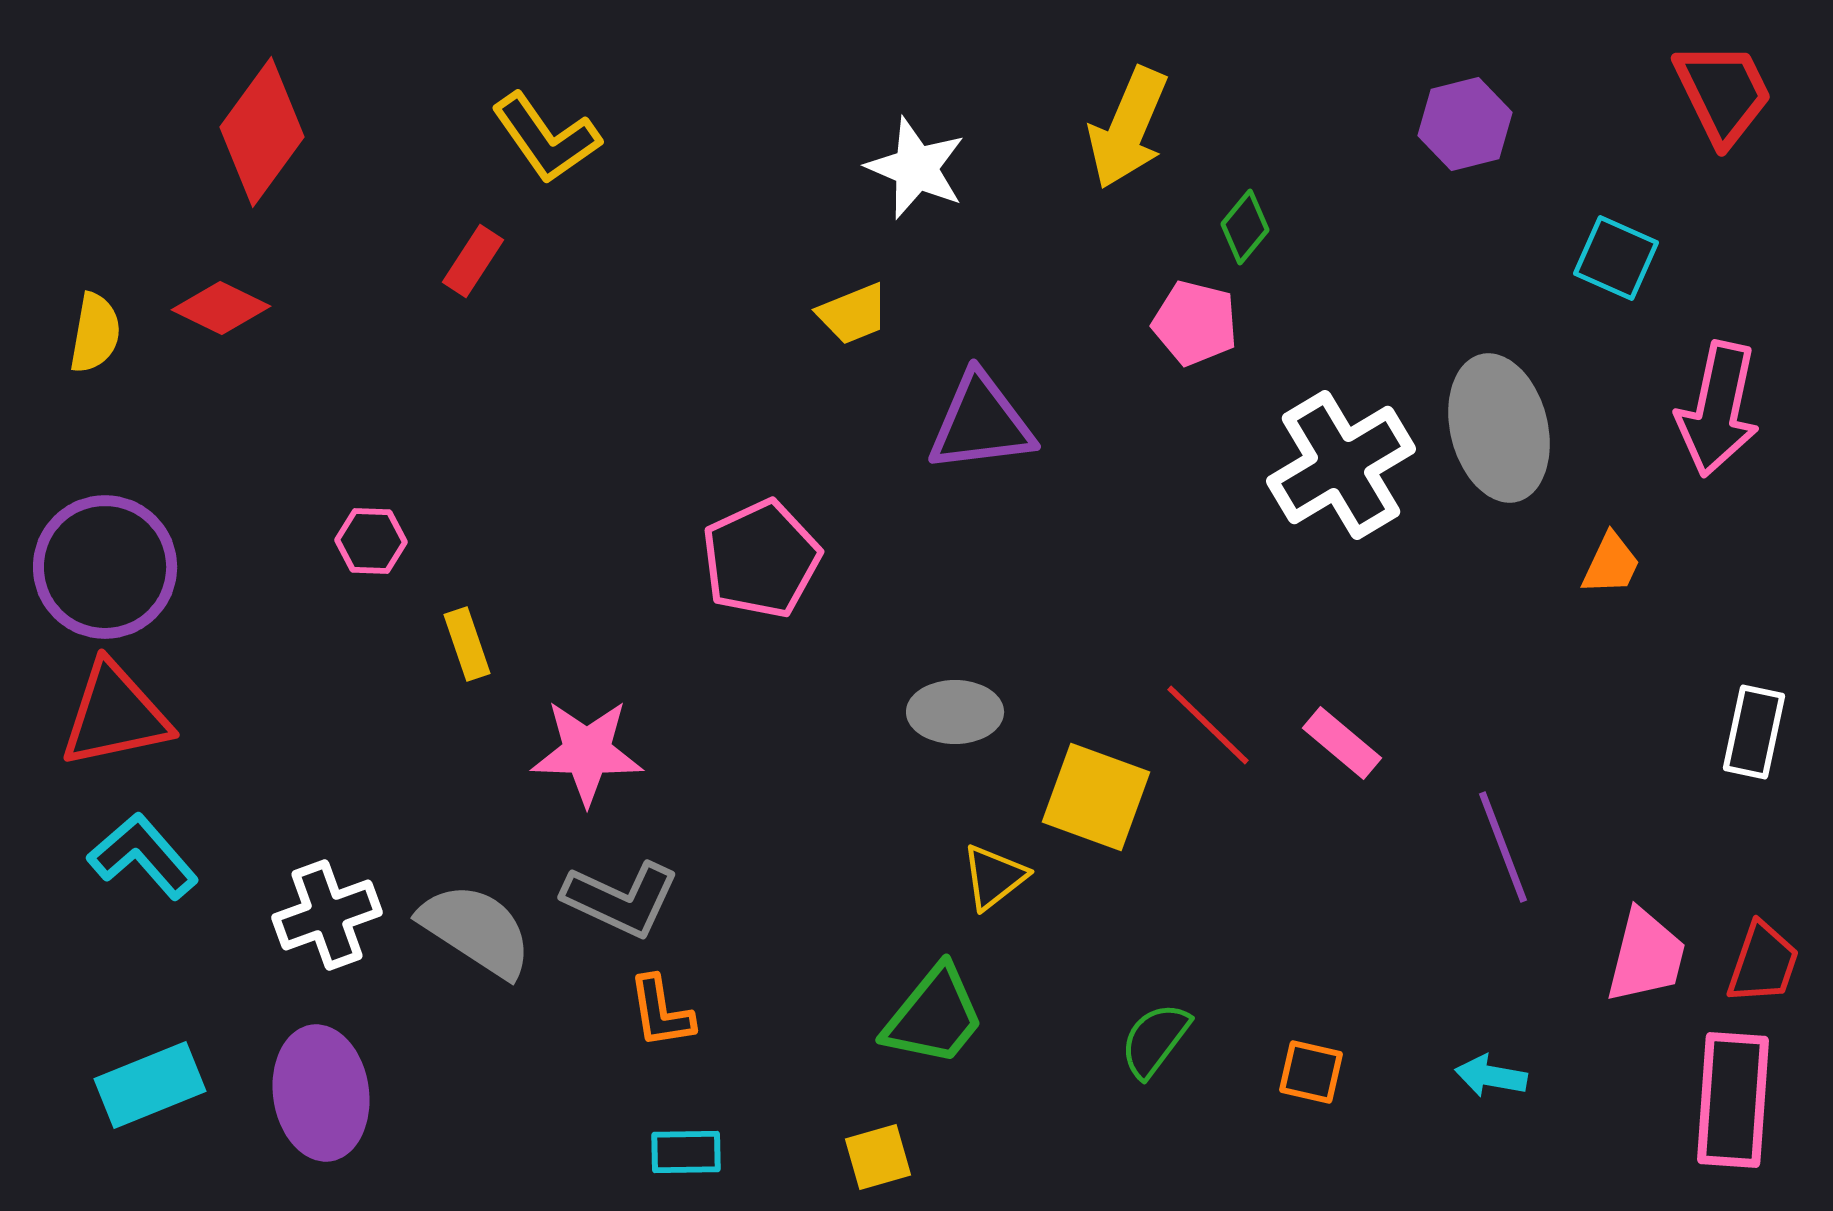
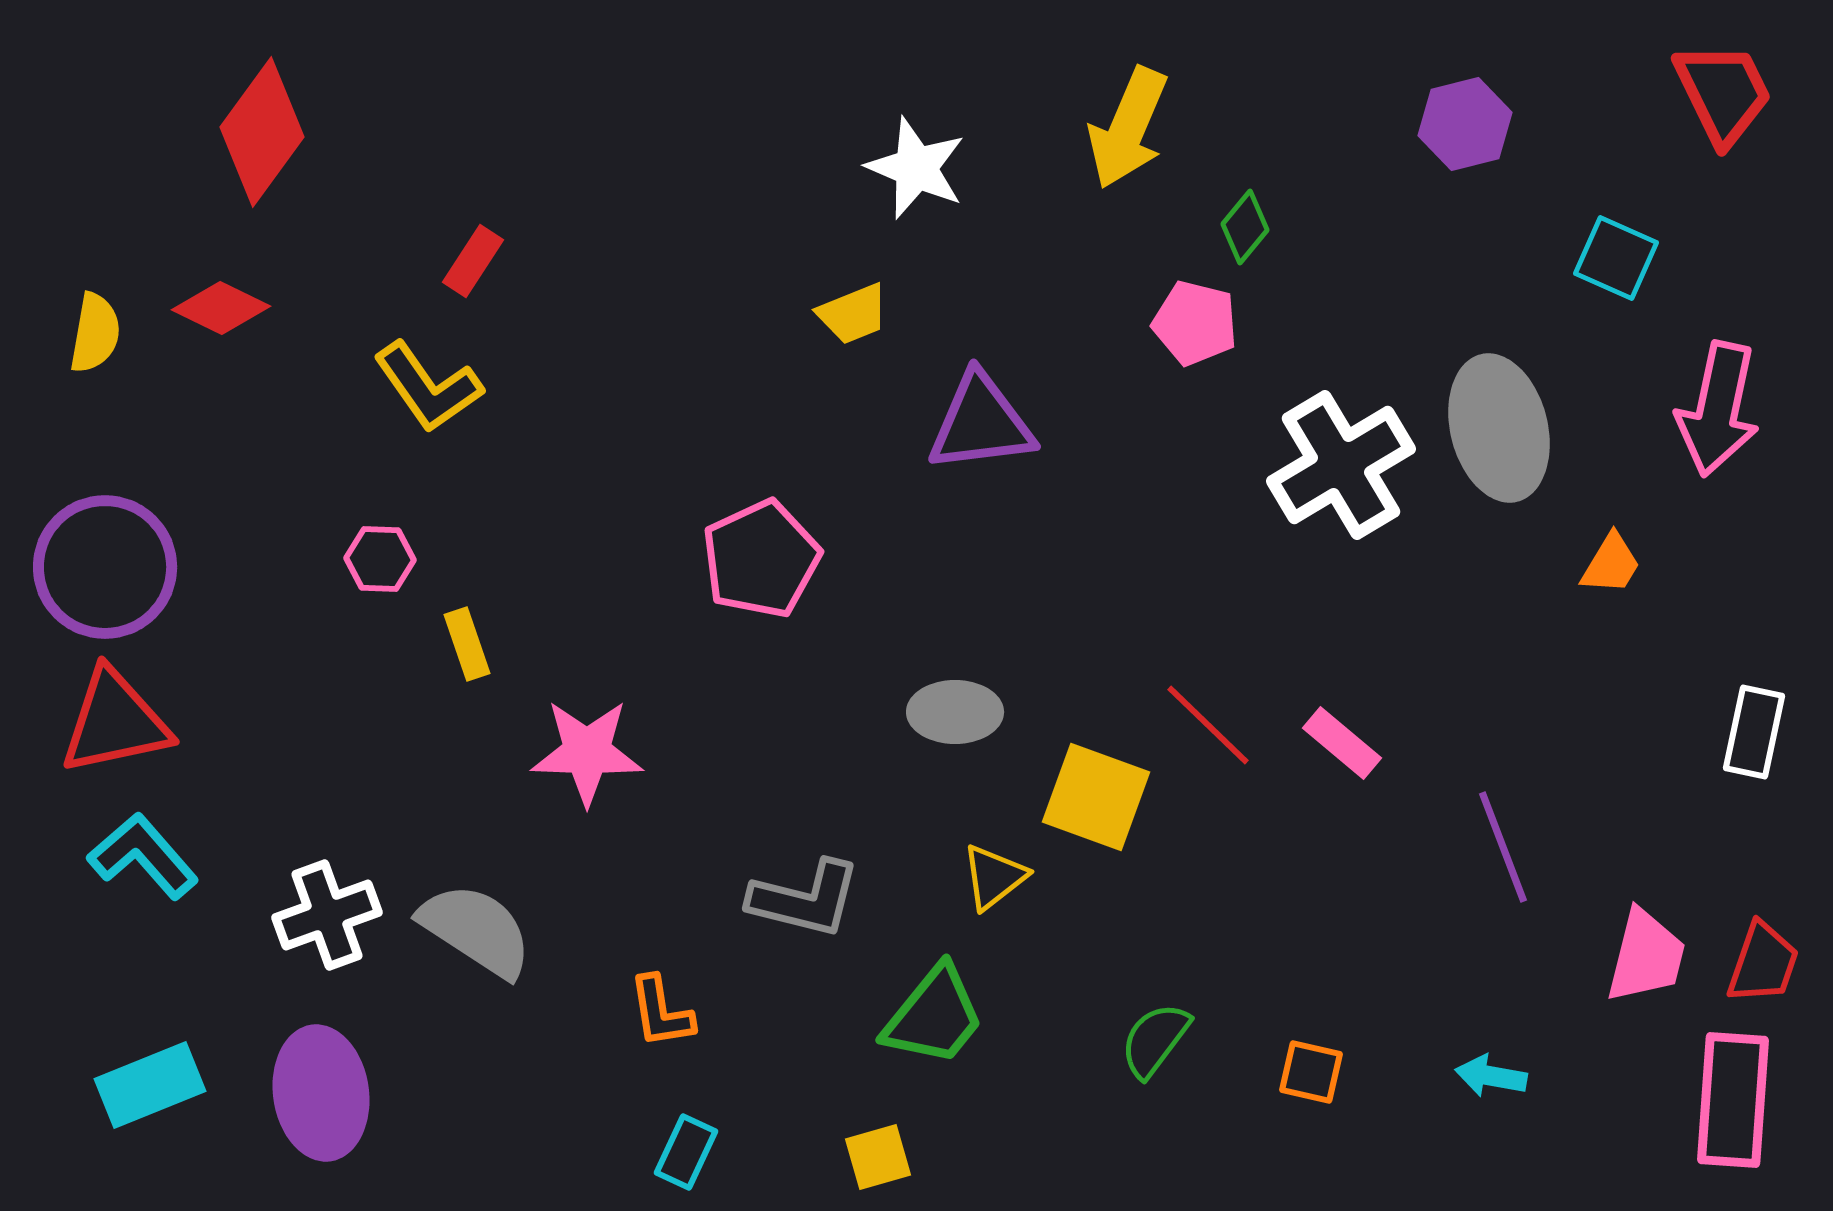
yellow L-shape at (546, 138): moved 118 px left, 249 px down
pink hexagon at (371, 541): moved 9 px right, 18 px down
orange trapezoid at (1611, 564): rotated 6 degrees clockwise
red triangle at (115, 715): moved 7 px down
gray L-shape at (621, 899): moved 184 px right; rotated 11 degrees counterclockwise
cyan rectangle at (686, 1152): rotated 64 degrees counterclockwise
